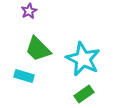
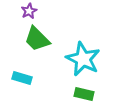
green trapezoid: moved 1 px left, 10 px up
cyan rectangle: moved 2 px left, 2 px down
green rectangle: rotated 48 degrees clockwise
